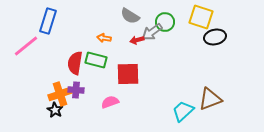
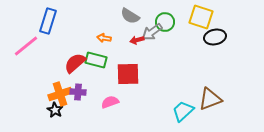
red semicircle: rotated 40 degrees clockwise
purple cross: moved 2 px right, 2 px down
